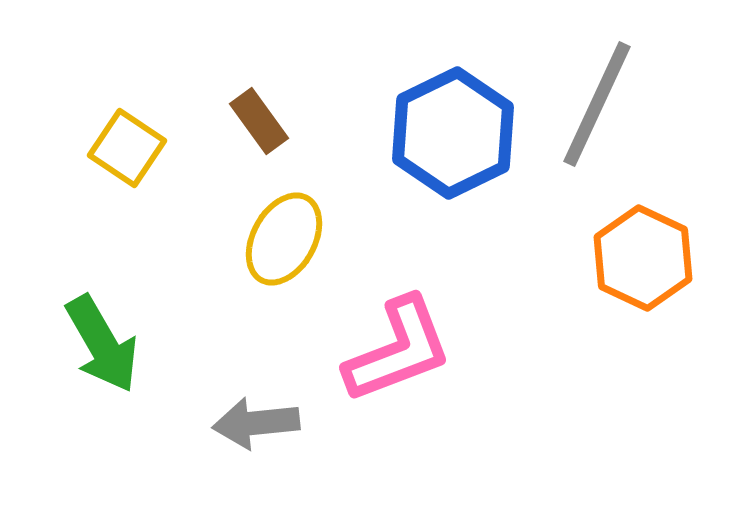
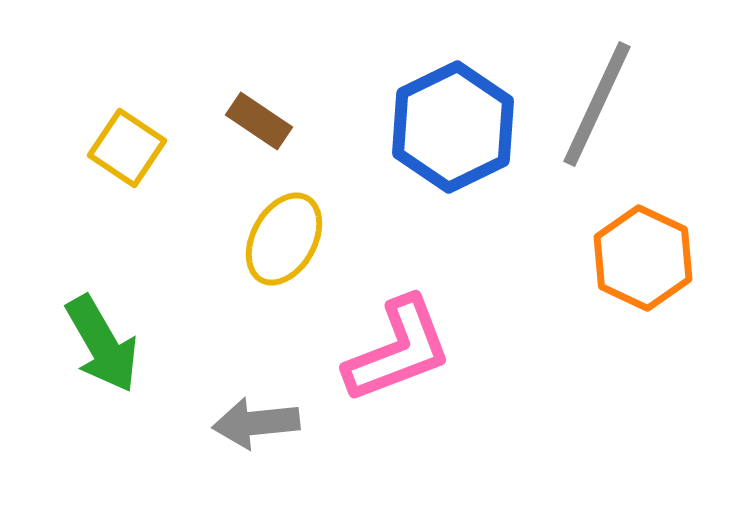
brown rectangle: rotated 20 degrees counterclockwise
blue hexagon: moved 6 px up
